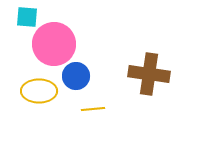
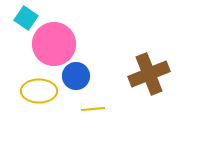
cyan square: moved 1 px left, 1 px down; rotated 30 degrees clockwise
brown cross: rotated 30 degrees counterclockwise
